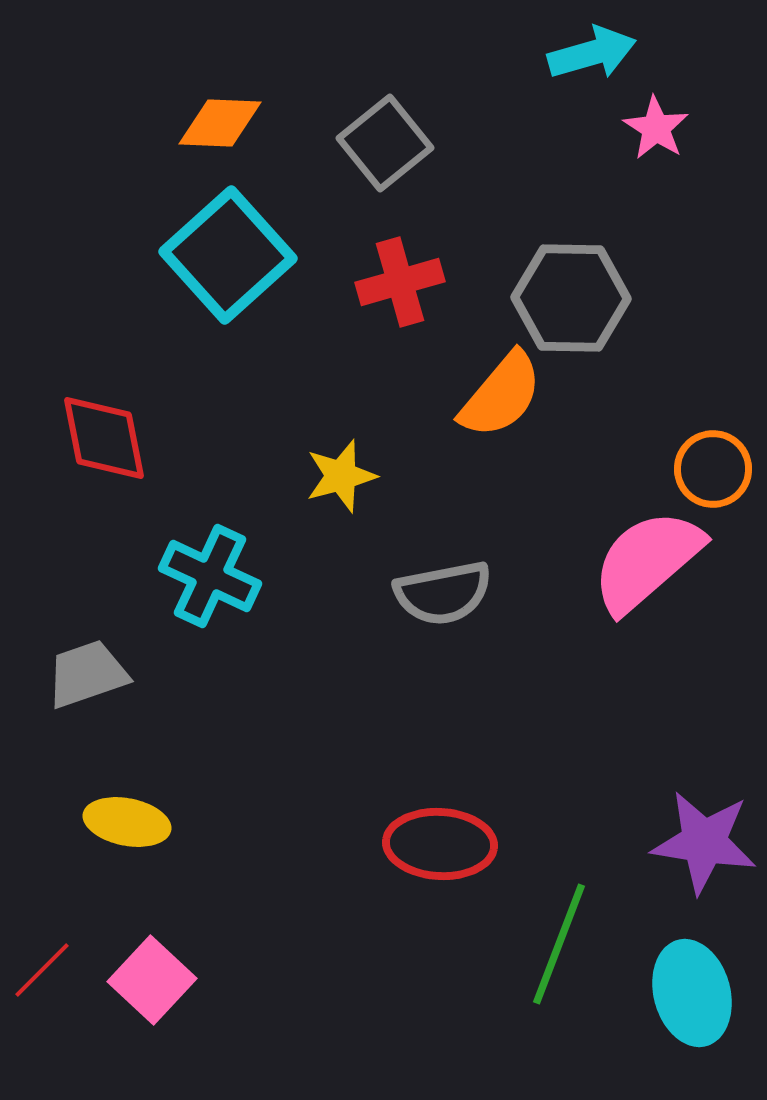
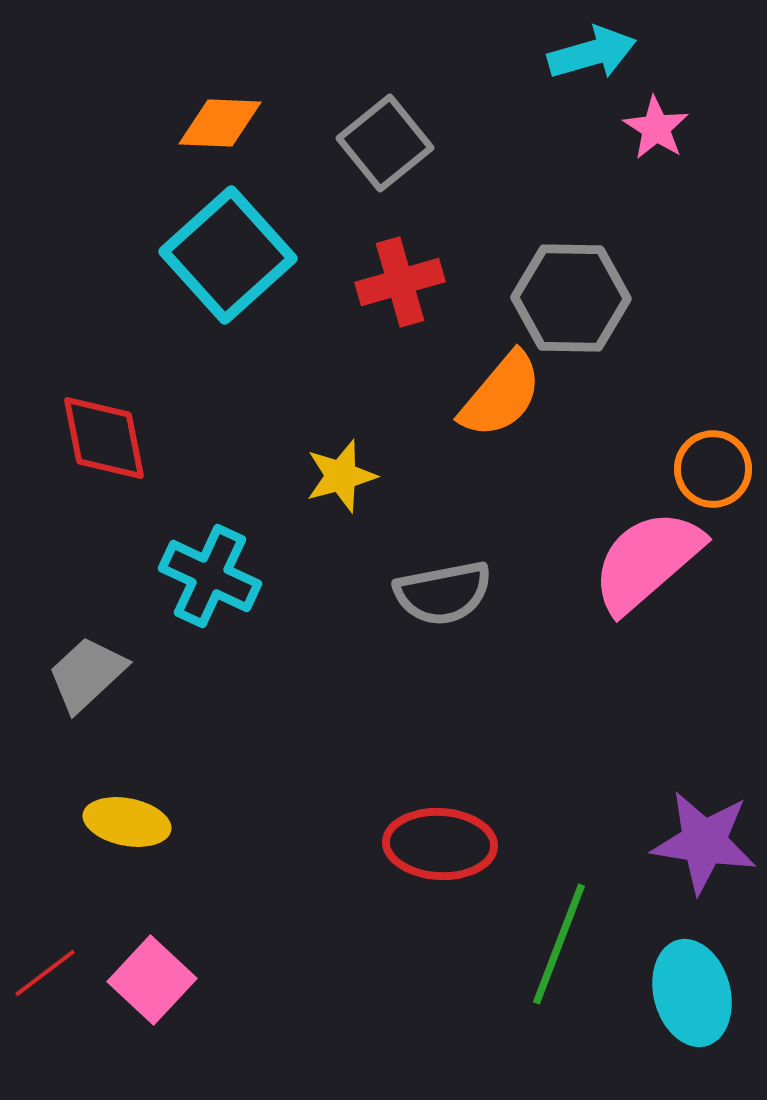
gray trapezoid: rotated 24 degrees counterclockwise
red line: moved 3 px right, 3 px down; rotated 8 degrees clockwise
